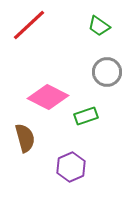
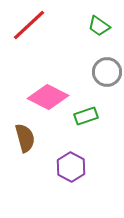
purple hexagon: rotated 8 degrees counterclockwise
